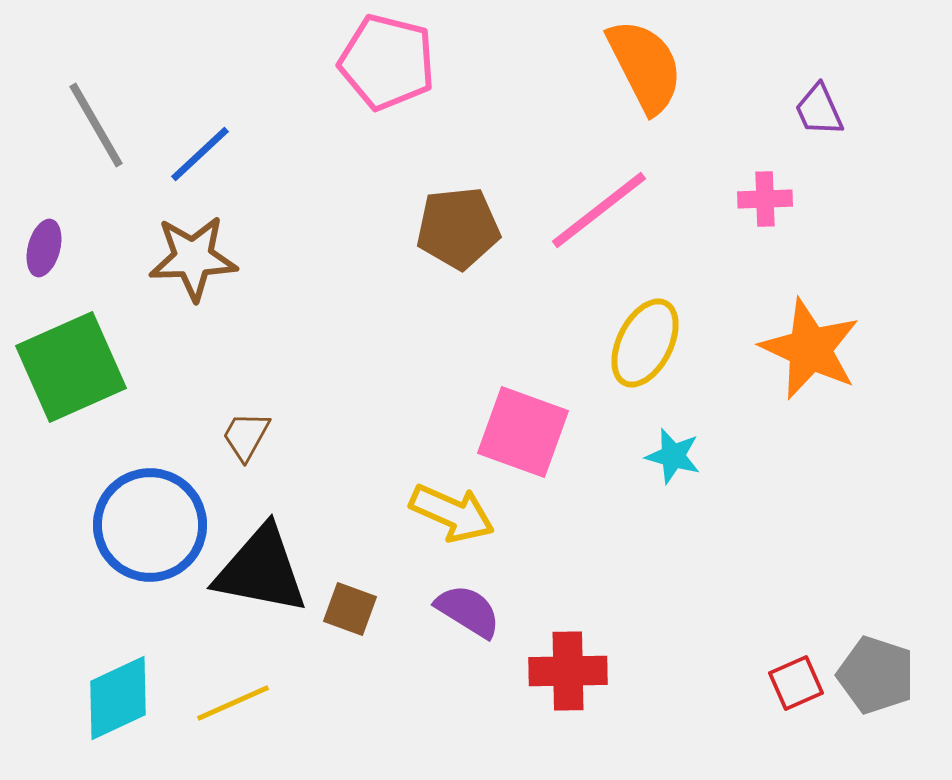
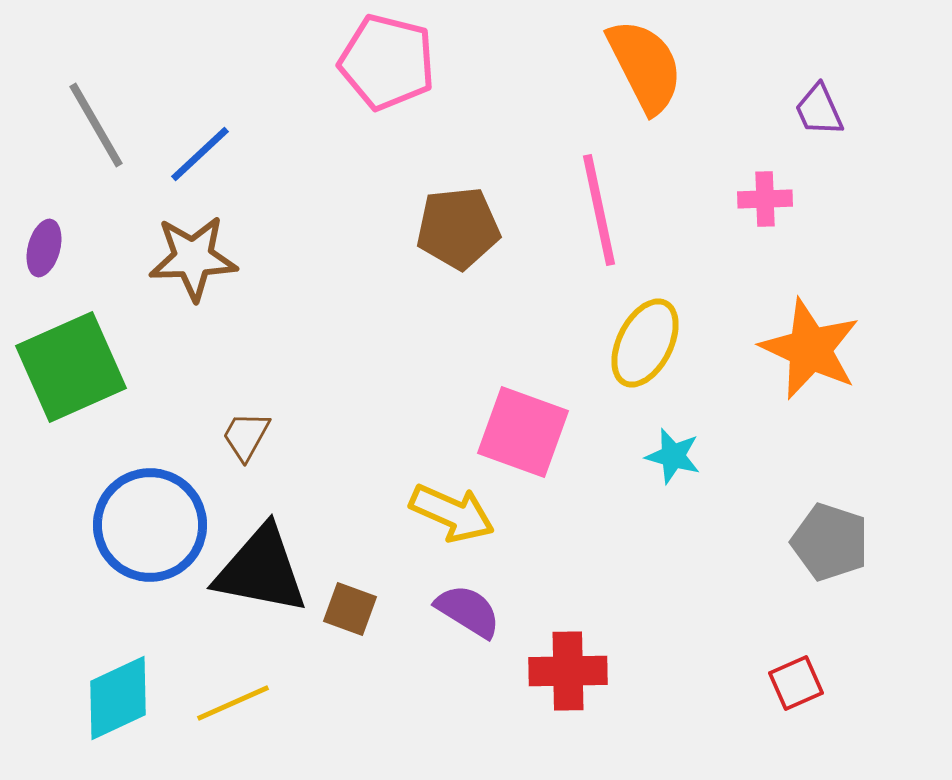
pink line: rotated 64 degrees counterclockwise
gray pentagon: moved 46 px left, 133 px up
